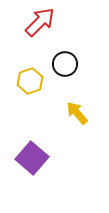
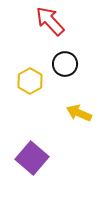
red arrow: moved 10 px right, 1 px up; rotated 88 degrees counterclockwise
yellow hexagon: rotated 10 degrees counterclockwise
yellow arrow: moved 2 px right; rotated 25 degrees counterclockwise
